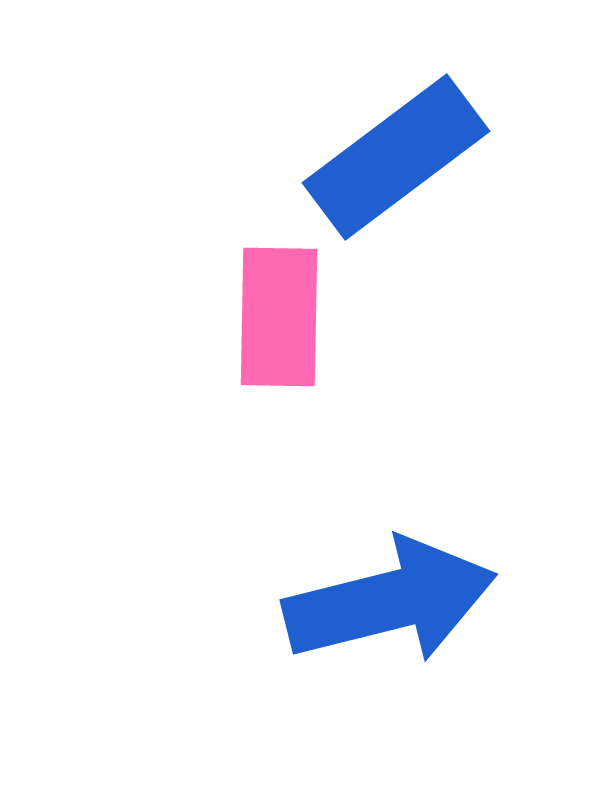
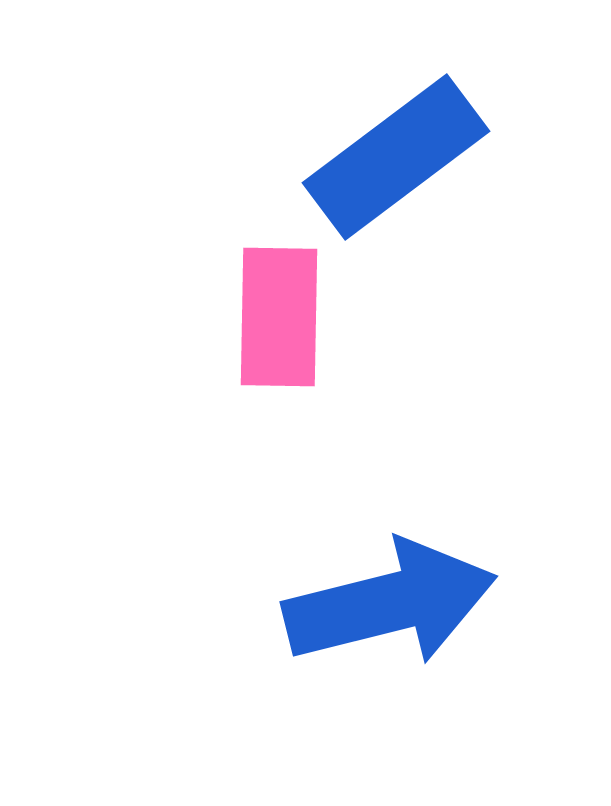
blue arrow: moved 2 px down
